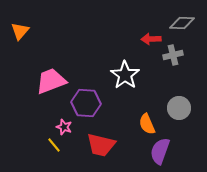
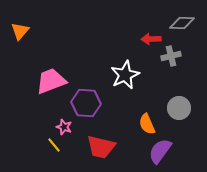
gray cross: moved 2 px left, 1 px down
white star: rotated 12 degrees clockwise
red trapezoid: moved 2 px down
purple semicircle: rotated 16 degrees clockwise
